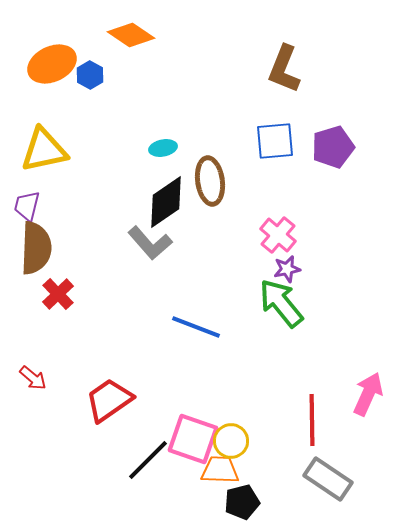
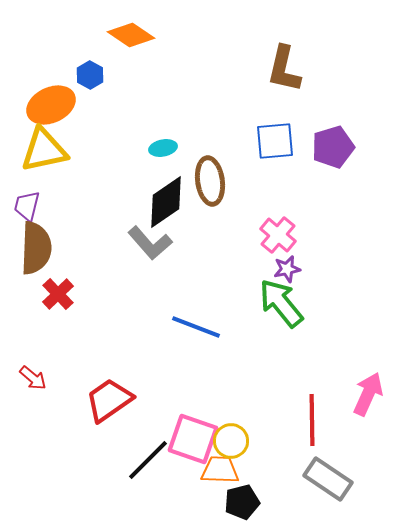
orange ellipse: moved 1 px left, 41 px down
brown L-shape: rotated 9 degrees counterclockwise
